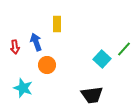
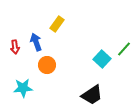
yellow rectangle: rotated 35 degrees clockwise
cyan star: rotated 24 degrees counterclockwise
black trapezoid: rotated 25 degrees counterclockwise
